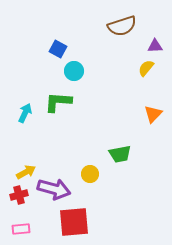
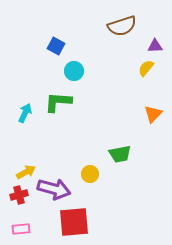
blue square: moved 2 px left, 3 px up
